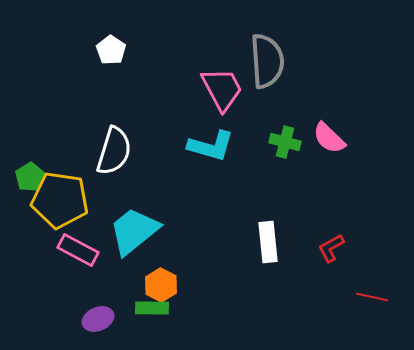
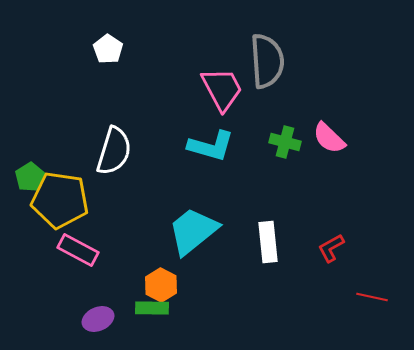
white pentagon: moved 3 px left, 1 px up
cyan trapezoid: moved 59 px right
